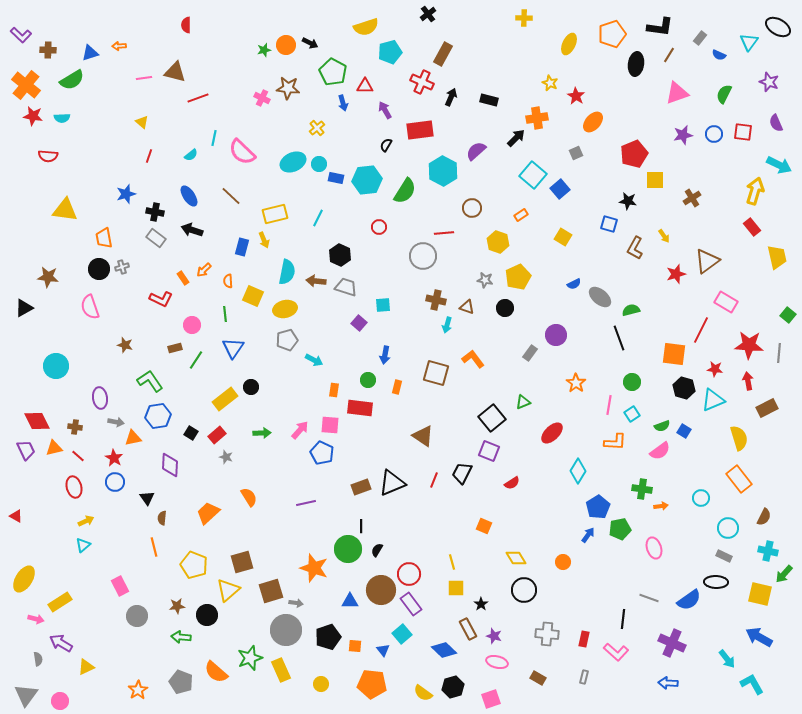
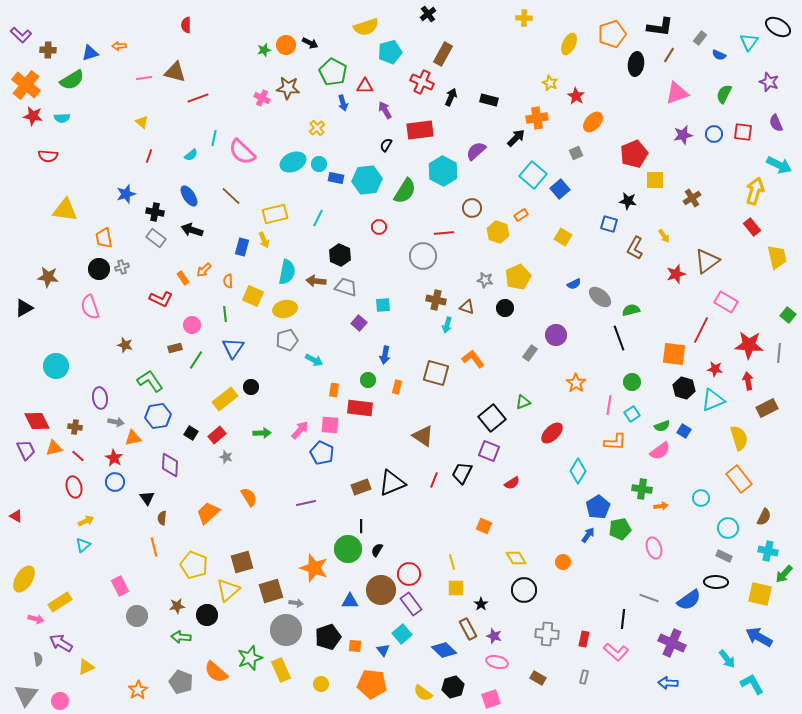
yellow hexagon at (498, 242): moved 10 px up
